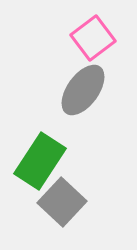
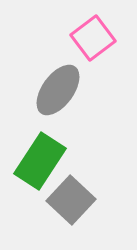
gray ellipse: moved 25 px left
gray square: moved 9 px right, 2 px up
